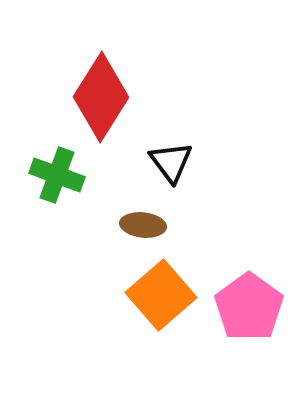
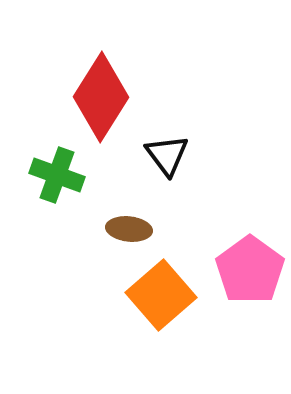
black triangle: moved 4 px left, 7 px up
brown ellipse: moved 14 px left, 4 px down
pink pentagon: moved 1 px right, 37 px up
